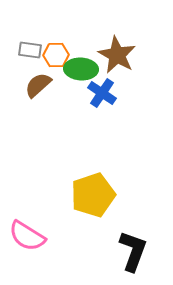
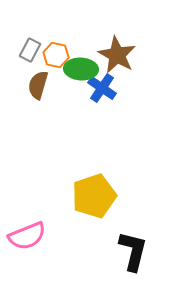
gray rectangle: rotated 70 degrees counterclockwise
orange hexagon: rotated 15 degrees clockwise
brown semicircle: rotated 32 degrees counterclockwise
blue cross: moved 5 px up
yellow pentagon: moved 1 px right, 1 px down
pink semicircle: rotated 54 degrees counterclockwise
black L-shape: rotated 6 degrees counterclockwise
